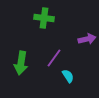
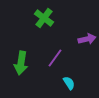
green cross: rotated 30 degrees clockwise
purple line: moved 1 px right
cyan semicircle: moved 1 px right, 7 px down
